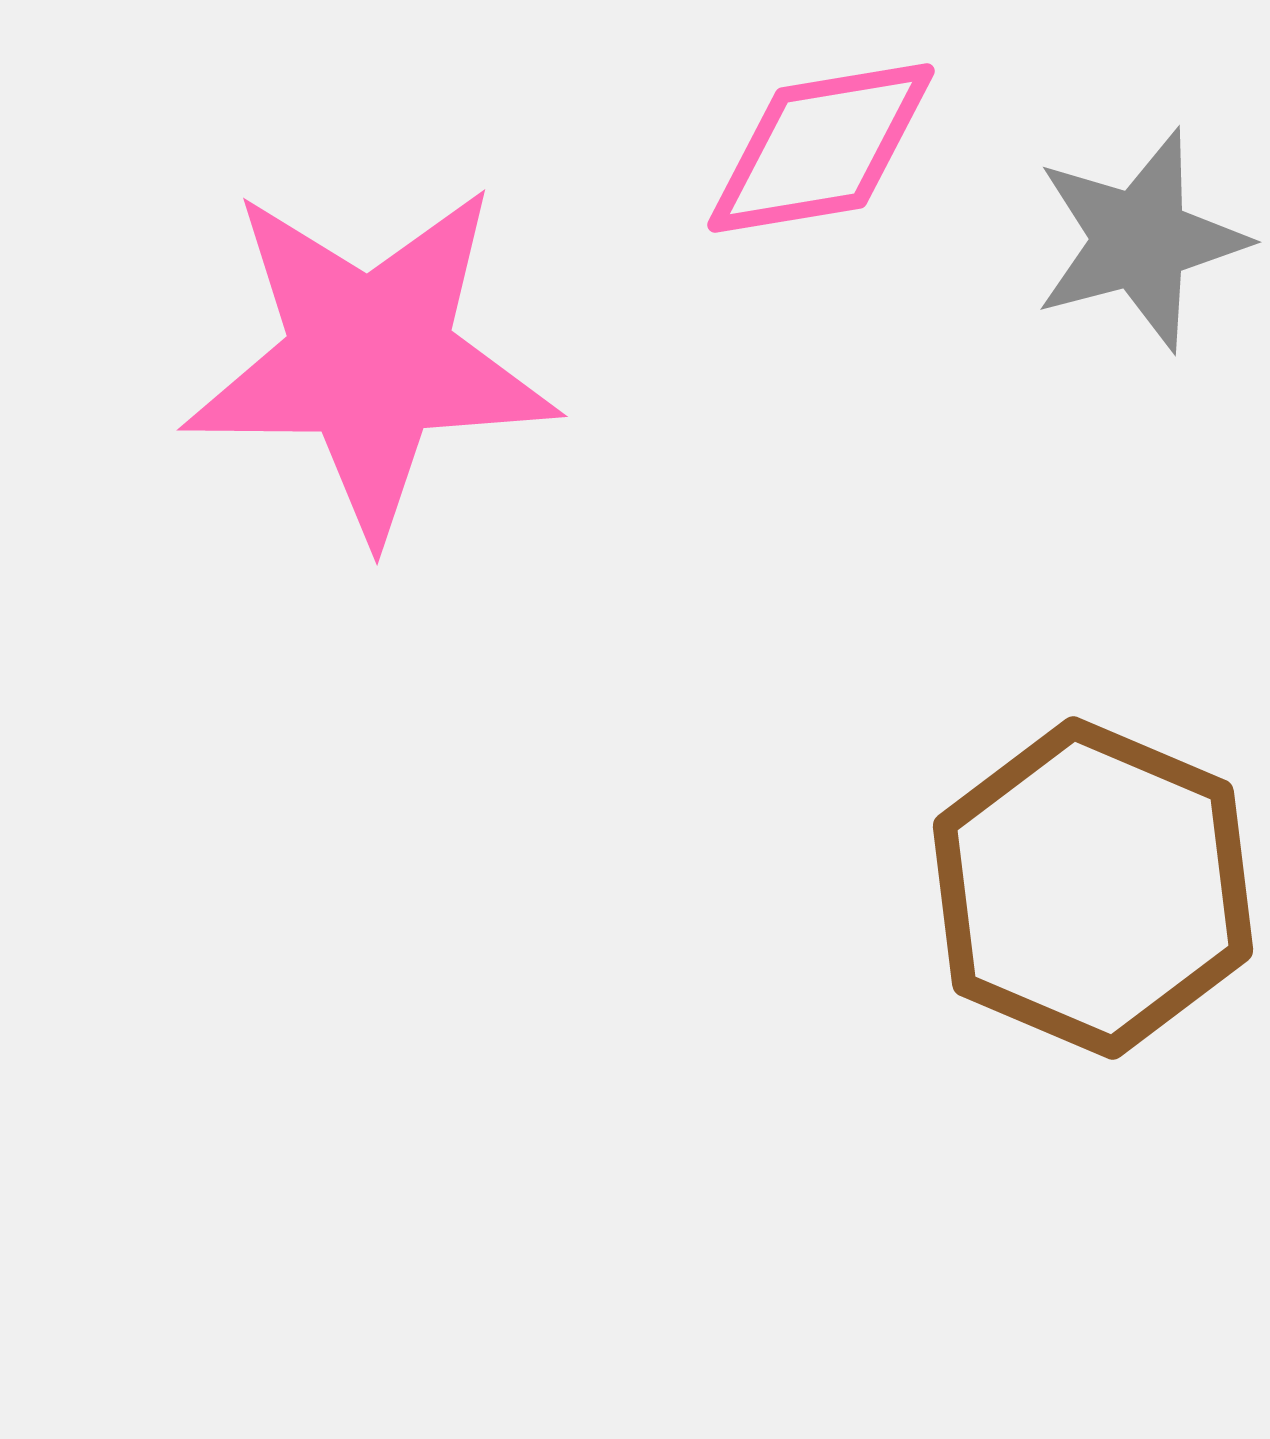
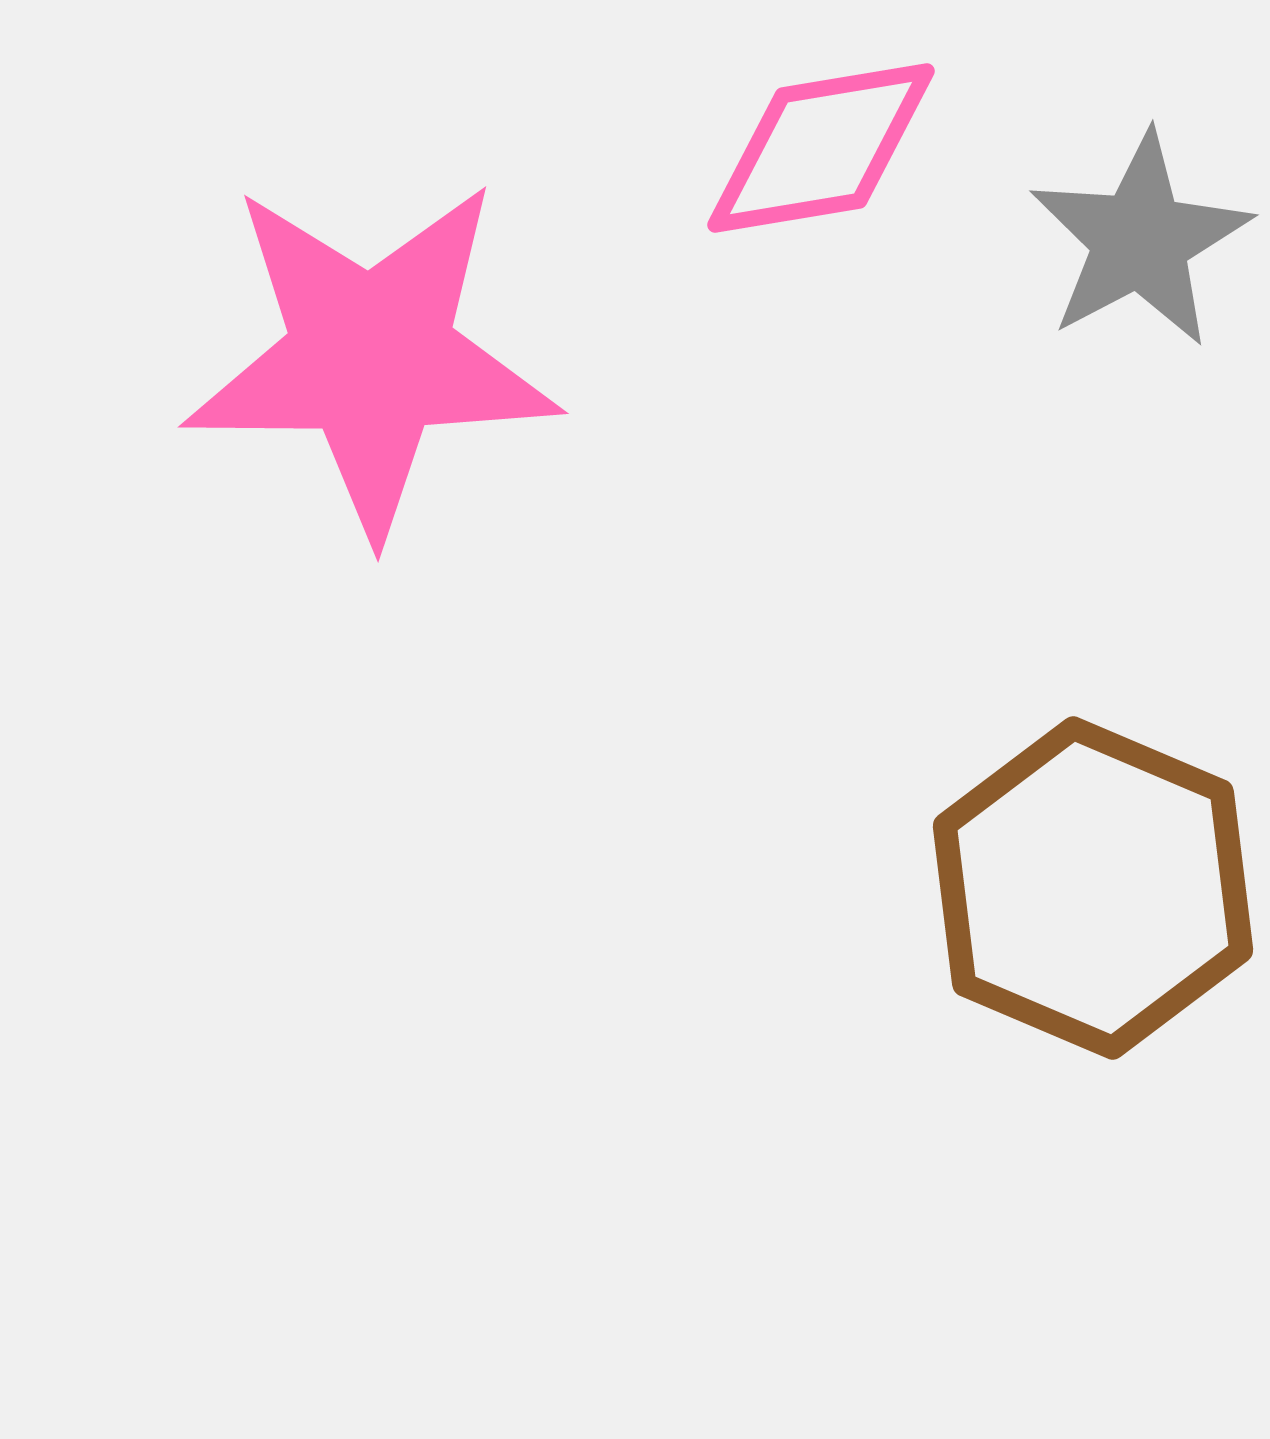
gray star: rotated 13 degrees counterclockwise
pink star: moved 1 px right, 3 px up
